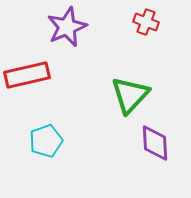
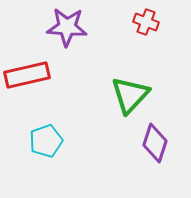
purple star: rotated 27 degrees clockwise
purple diamond: rotated 21 degrees clockwise
